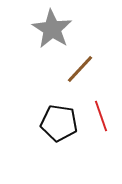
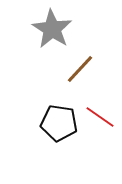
red line: moved 1 px left, 1 px down; rotated 36 degrees counterclockwise
